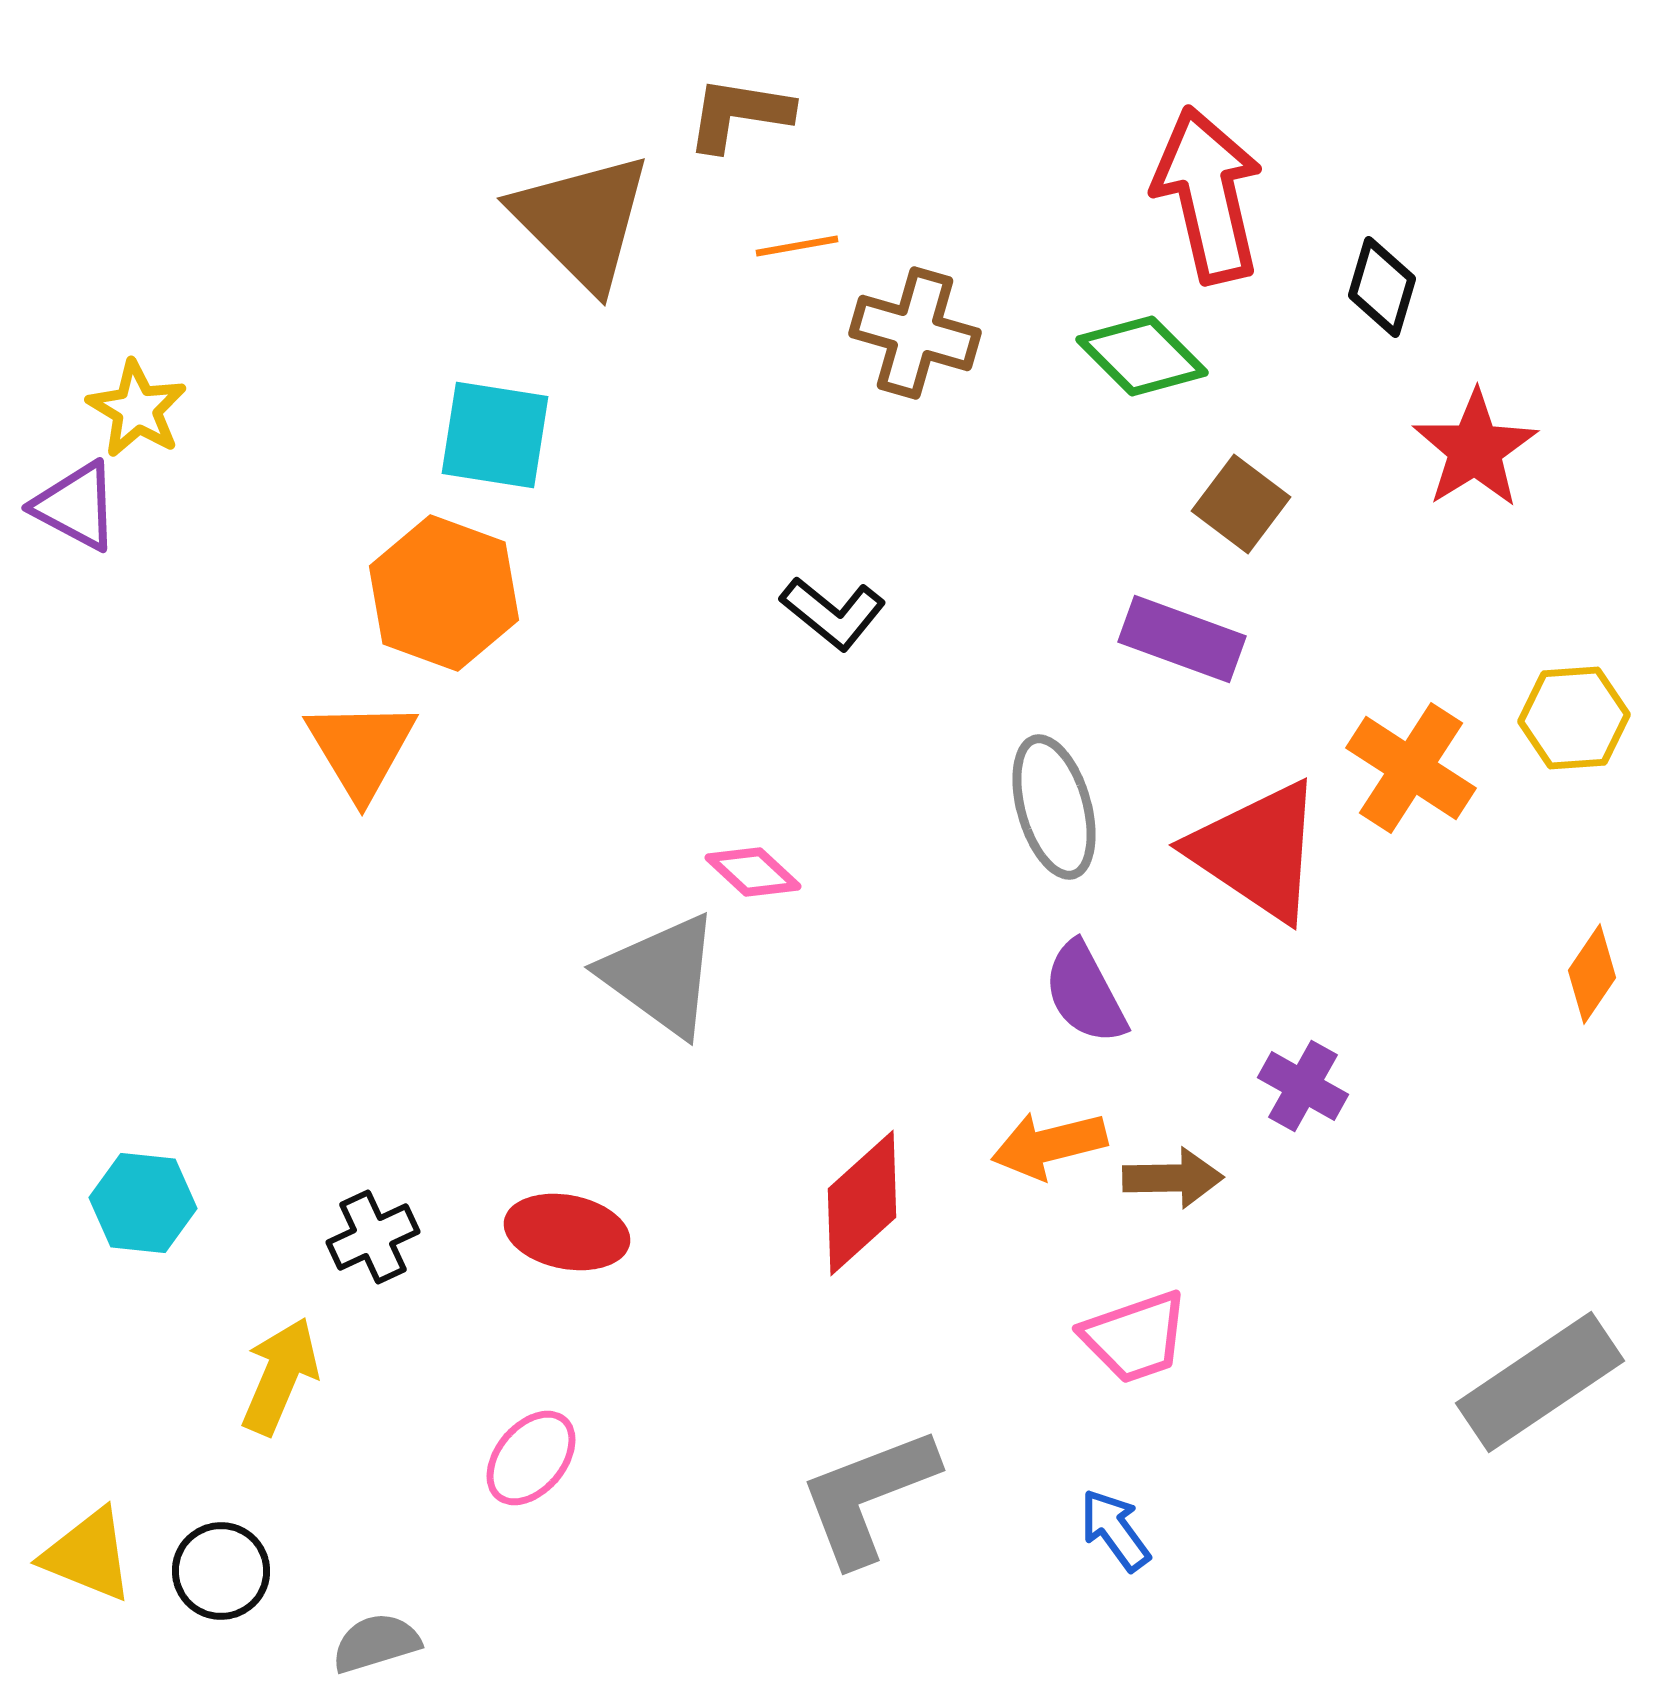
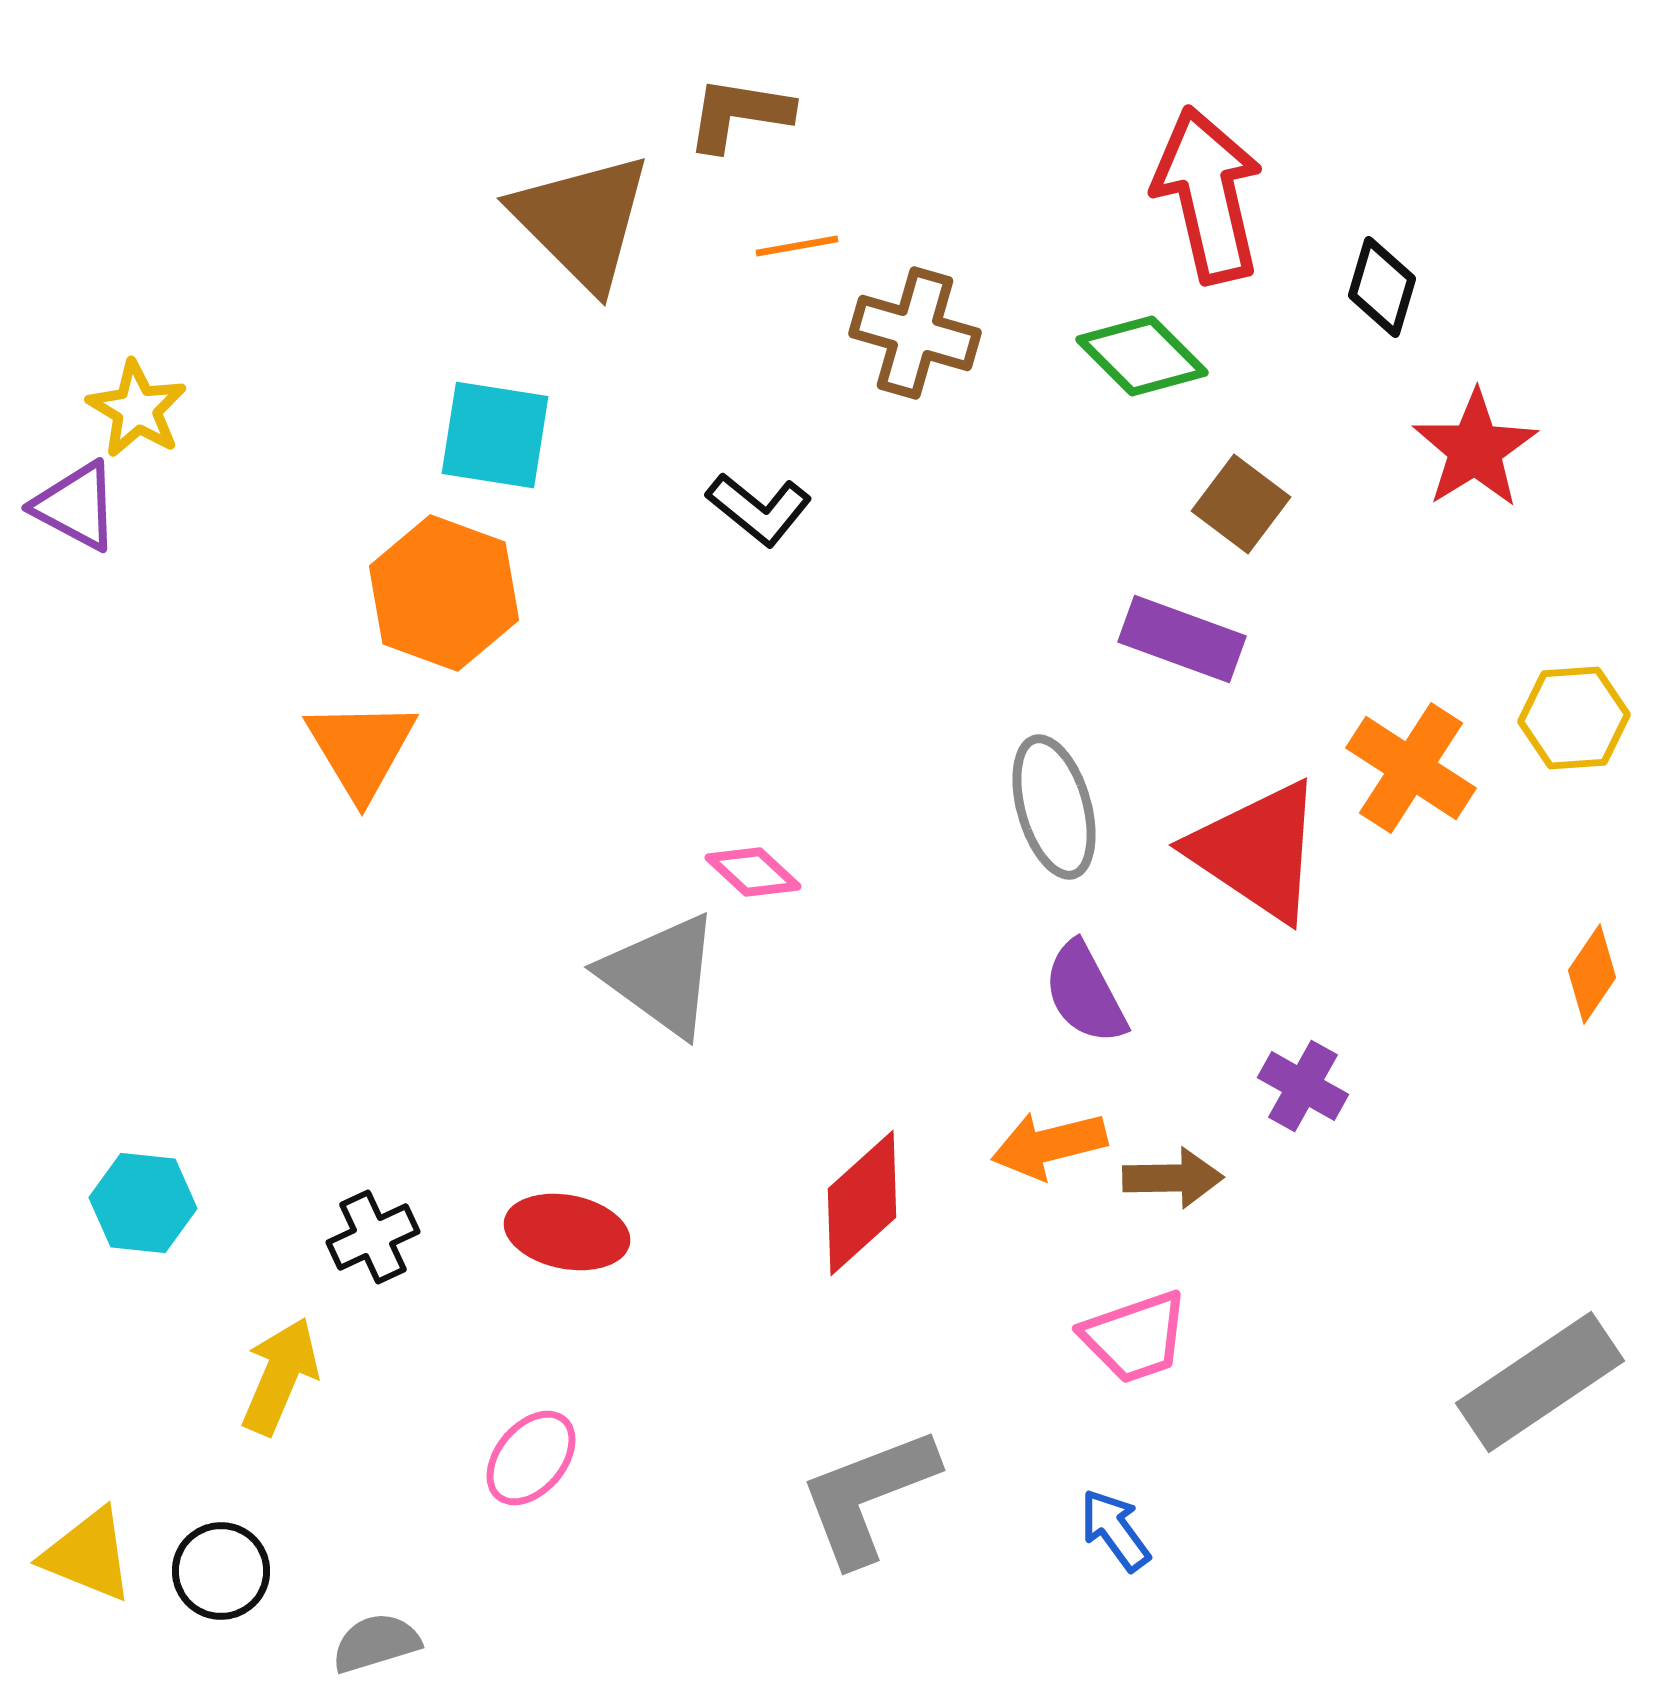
black L-shape: moved 74 px left, 104 px up
